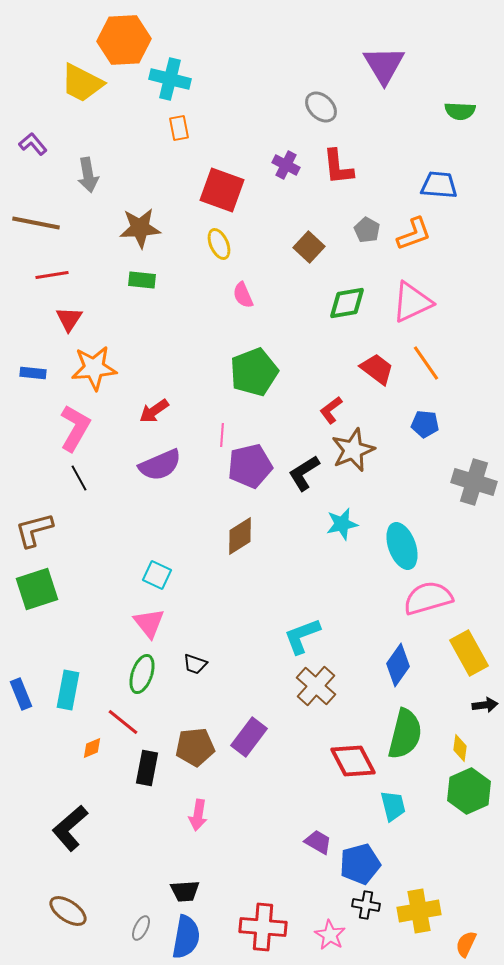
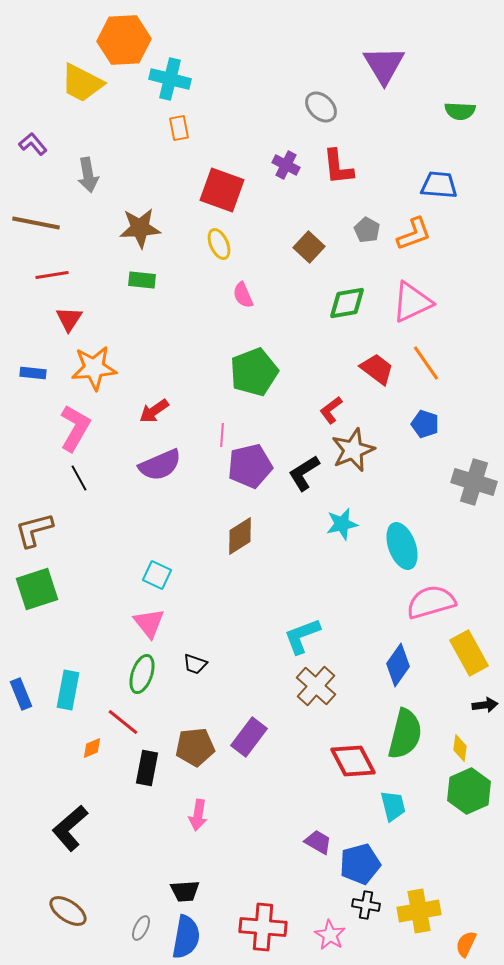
blue pentagon at (425, 424): rotated 12 degrees clockwise
pink semicircle at (428, 598): moved 3 px right, 4 px down
